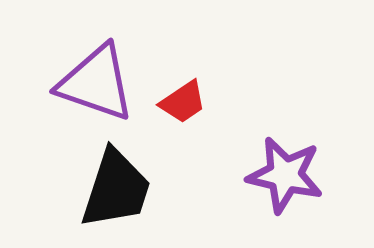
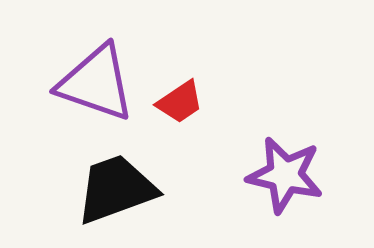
red trapezoid: moved 3 px left
black trapezoid: rotated 128 degrees counterclockwise
